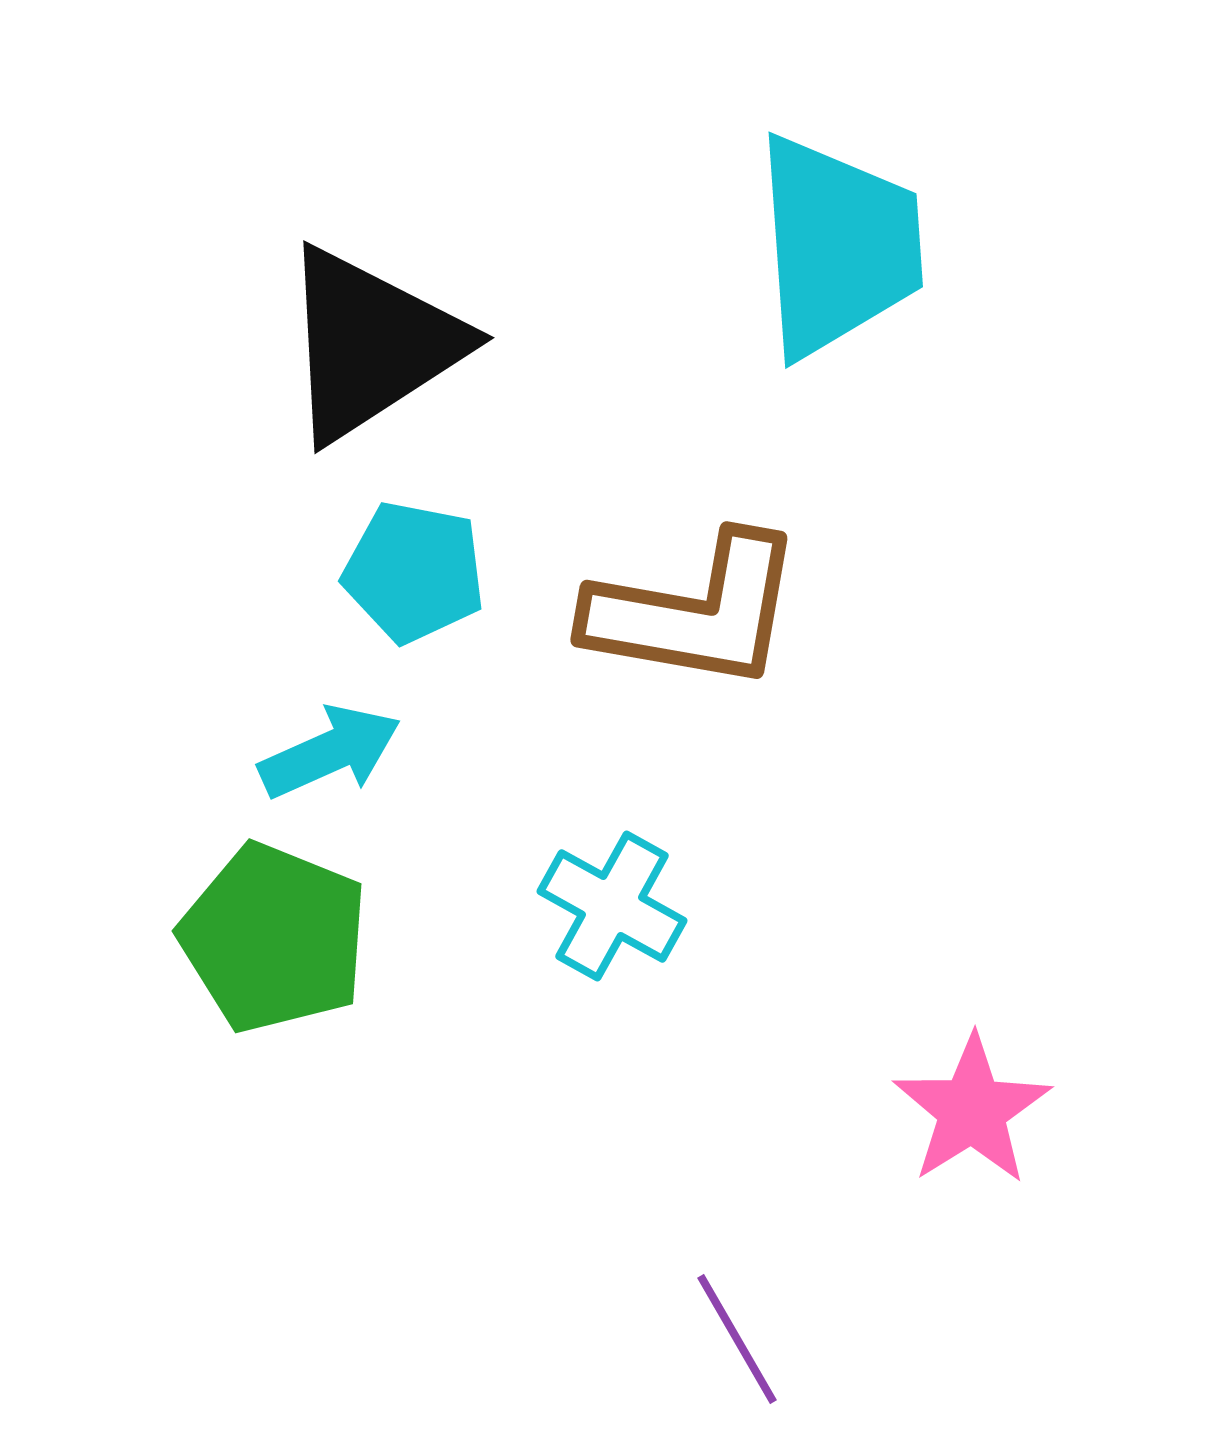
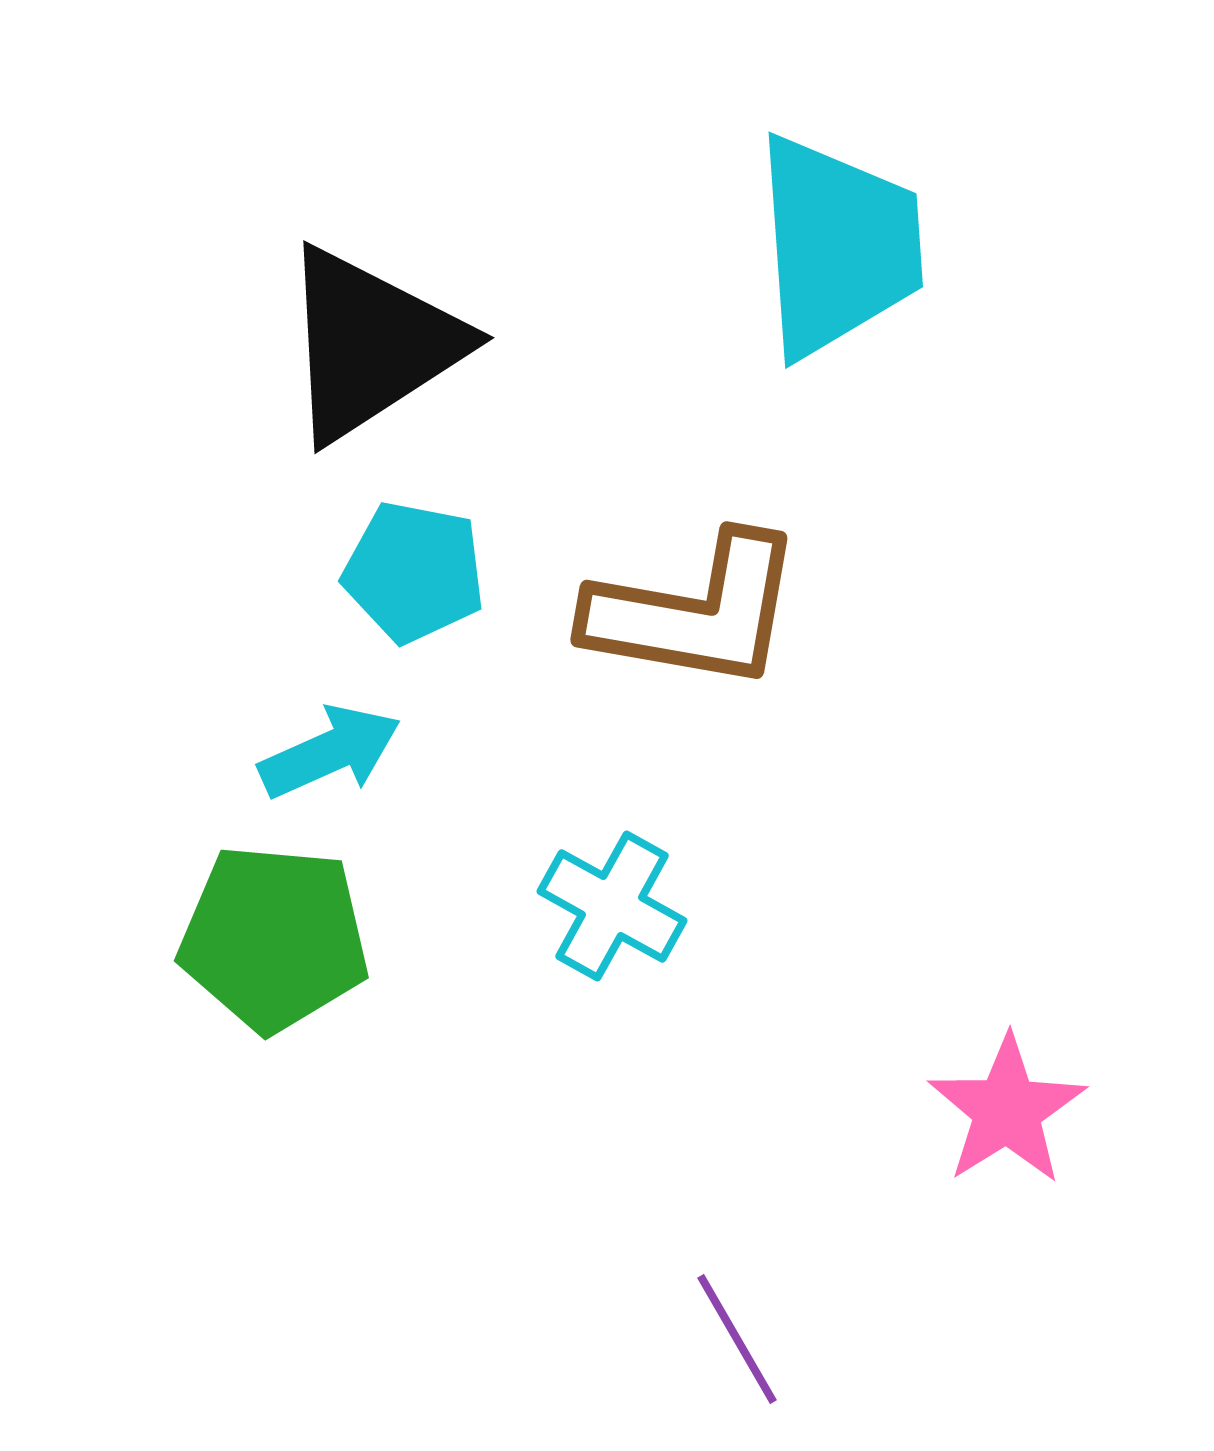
green pentagon: rotated 17 degrees counterclockwise
pink star: moved 35 px right
